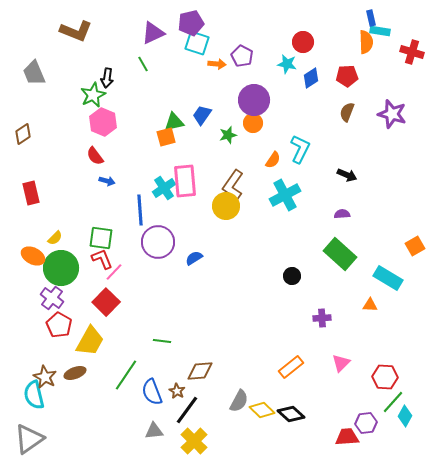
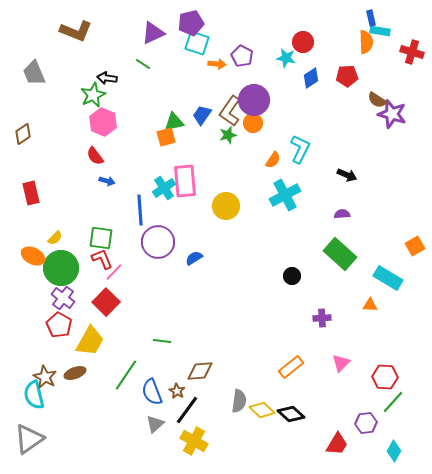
green line at (143, 64): rotated 28 degrees counterclockwise
cyan star at (287, 64): moved 1 px left, 6 px up
black arrow at (107, 78): rotated 90 degrees clockwise
brown semicircle at (347, 112): moved 30 px right, 12 px up; rotated 78 degrees counterclockwise
brown L-shape at (233, 185): moved 3 px left, 74 px up
purple cross at (52, 298): moved 11 px right
gray semicircle at (239, 401): rotated 20 degrees counterclockwise
cyan diamond at (405, 416): moved 11 px left, 35 px down
gray triangle at (154, 431): moved 1 px right, 7 px up; rotated 36 degrees counterclockwise
red trapezoid at (347, 437): moved 10 px left, 7 px down; rotated 125 degrees clockwise
yellow cross at (194, 441): rotated 16 degrees counterclockwise
